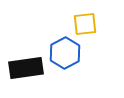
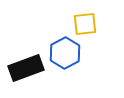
black rectangle: rotated 12 degrees counterclockwise
